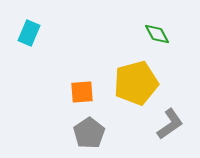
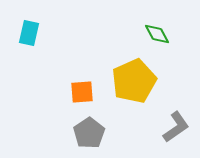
cyan rectangle: rotated 10 degrees counterclockwise
yellow pentagon: moved 2 px left, 2 px up; rotated 9 degrees counterclockwise
gray L-shape: moved 6 px right, 3 px down
